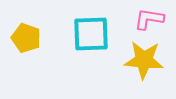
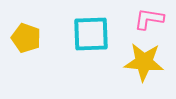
yellow star: moved 2 px down
